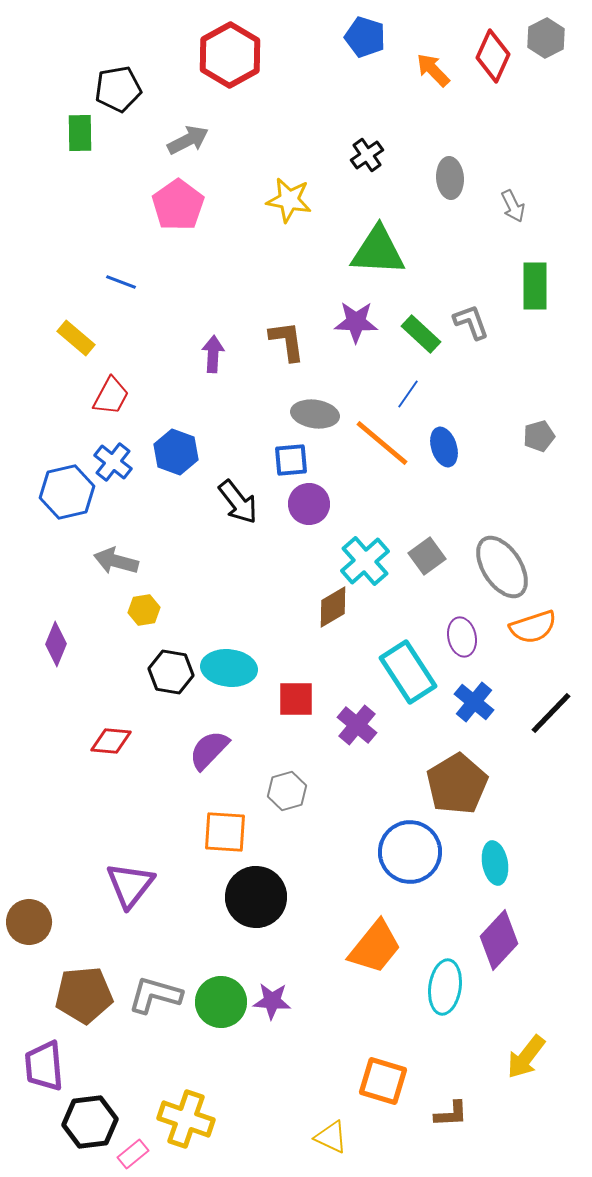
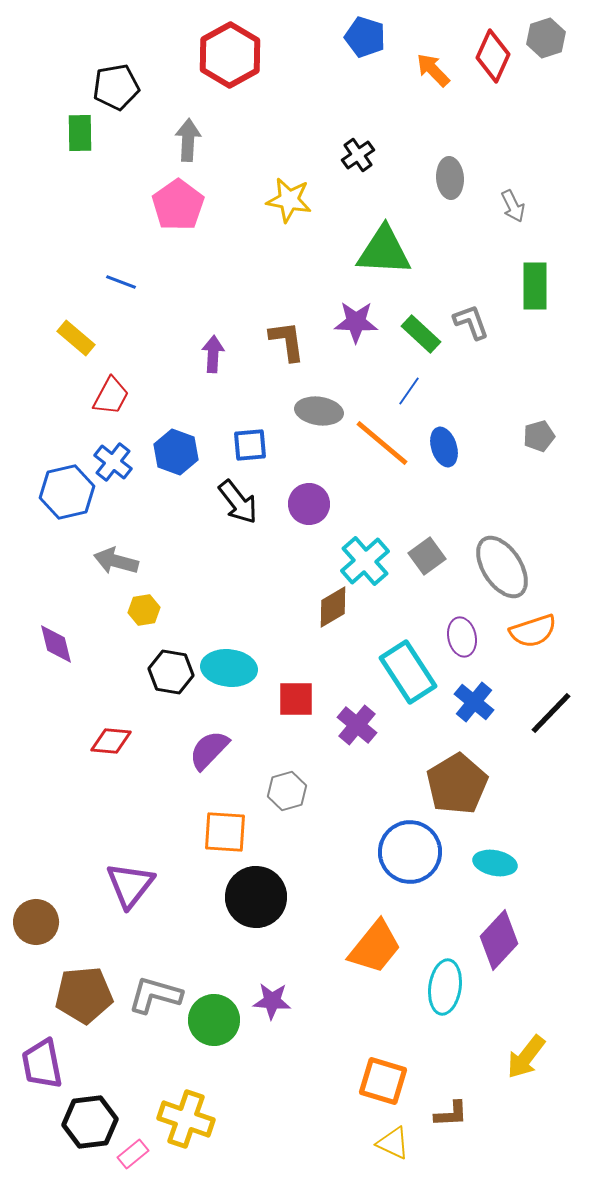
gray hexagon at (546, 38): rotated 9 degrees clockwise
black pentagon at (118, 89): moved 2 px left, 2 px up
gray arrow at (188, 140): rotated 60 degrees counterclockwise
black cross at (367, 155): moved 9 px left
green triangle at (378, 251): moved 6 px right
blue line at (408, 394): moved 1 px right, 3 px up
gray ellipse at (315, 414): moved 4 px right, 3 px up
blue square at (291, 460): moved 41 px left, 15 px up
orange semicircle at (533, 627): moved 4 px down
purple diamond at (56, 644): rotated 36 degrees counterclockwise
cyan ellipse at (495, 863): rotated 69 degrees counterclockwise
brown circle at (29, 922): moved 7 px right
green circle at (221, 1002): moved 7 px left, 18 px down
purple trapezoid at (44, 1066): moved 2 px left, 2 px up; rotated 6 degrees counterclockwise
yellow triangle at (331, 1137): moved 62 px right, 6 px down
